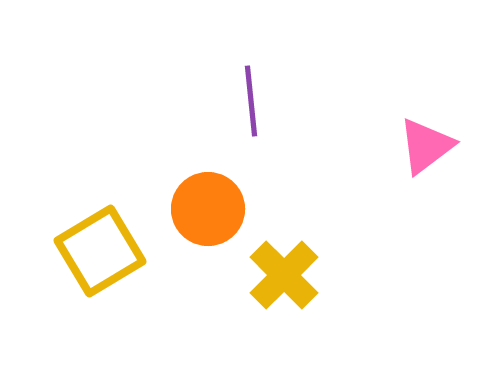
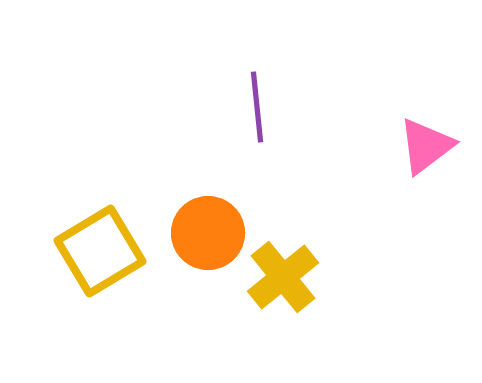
purple line: moved 6 px right, 6 px down
orange circle: moved 24 px down
yellow cross: moved 1 px left, 2 px down; rotated 6 degrees clockwise
